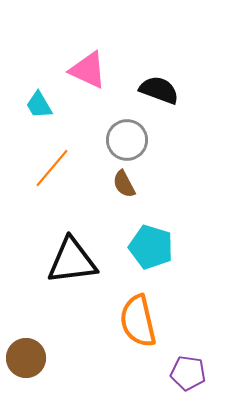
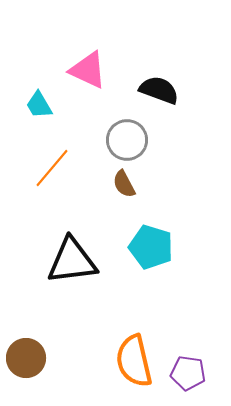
orange semicircle: moved 4 px left, 40 px down
